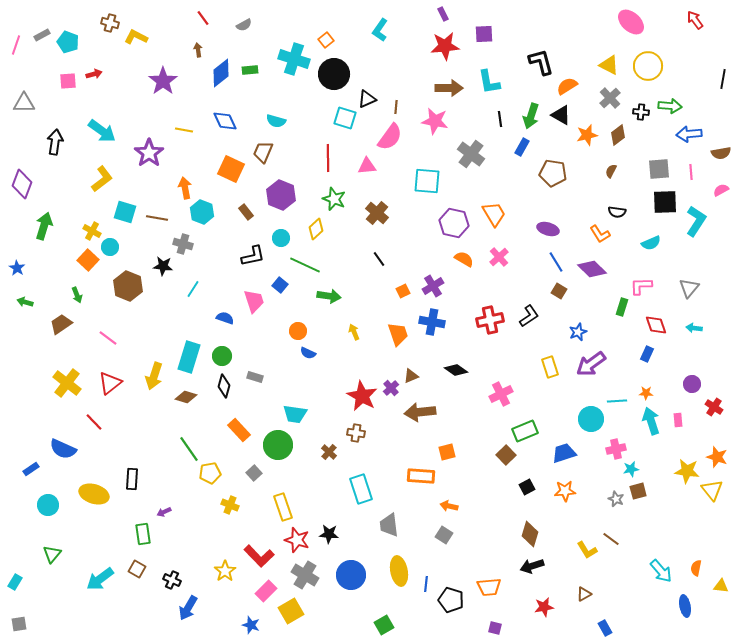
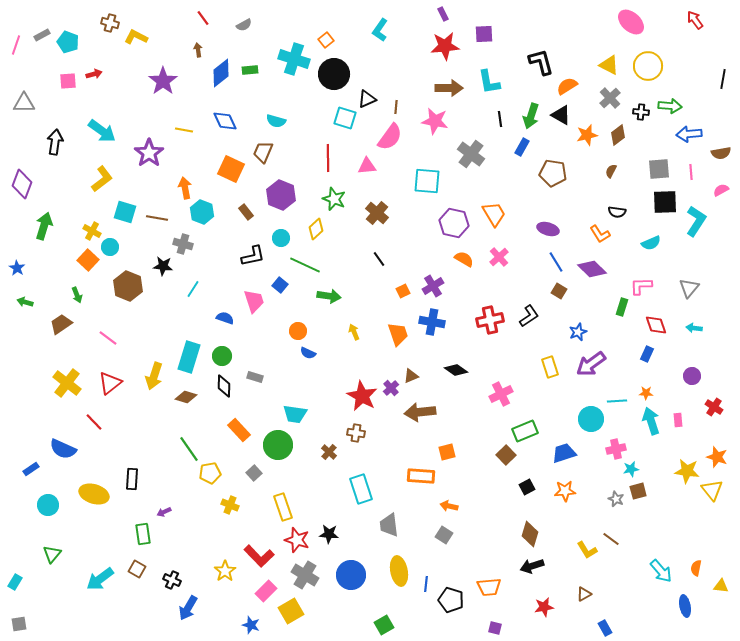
purple circle at (692, 384): moved 8 px up
black diamond at (224, 386): rotated 15 degrees counterclockwise
